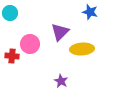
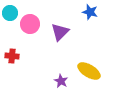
pink circle: moved 20 px up
yellow ellipse: moved 7 px right, 22 px down; rotated 35 degrees clockwise
